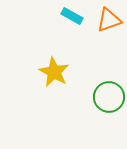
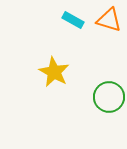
cyan rectangle: moved 1 px right, 4 px down
orange triangle: rotated 36 degrees clockwise
